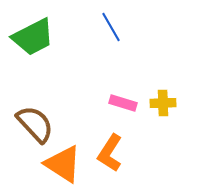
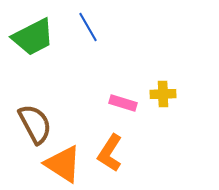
blue line: moved 23 px left
yellow cross: moved 9 px up
brown semicircle: rotated 15 degrees clockwise
